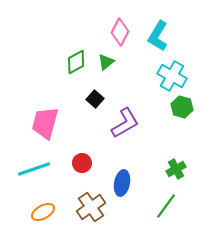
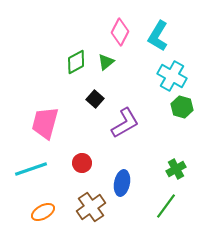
cyan line: moved 3 px left
